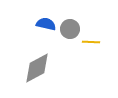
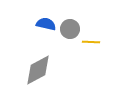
gray diamond: moved 1 px right, 2 px down
